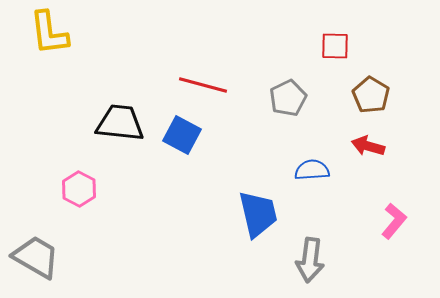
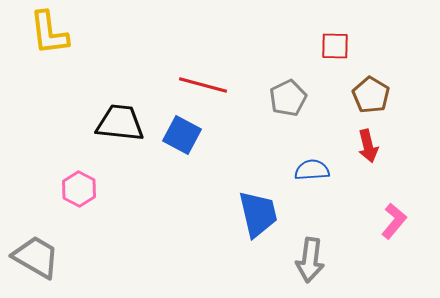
red arrow: rotated 120 degrees counterclockwise
